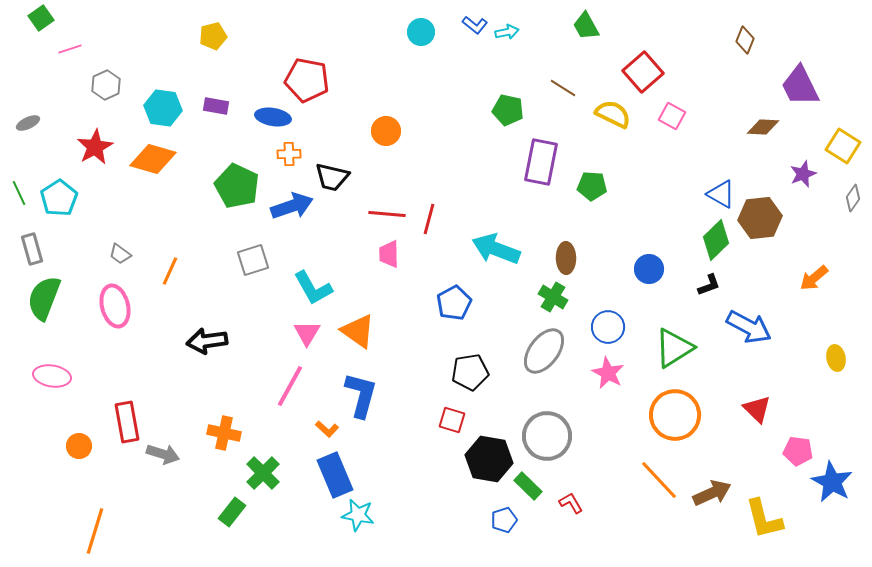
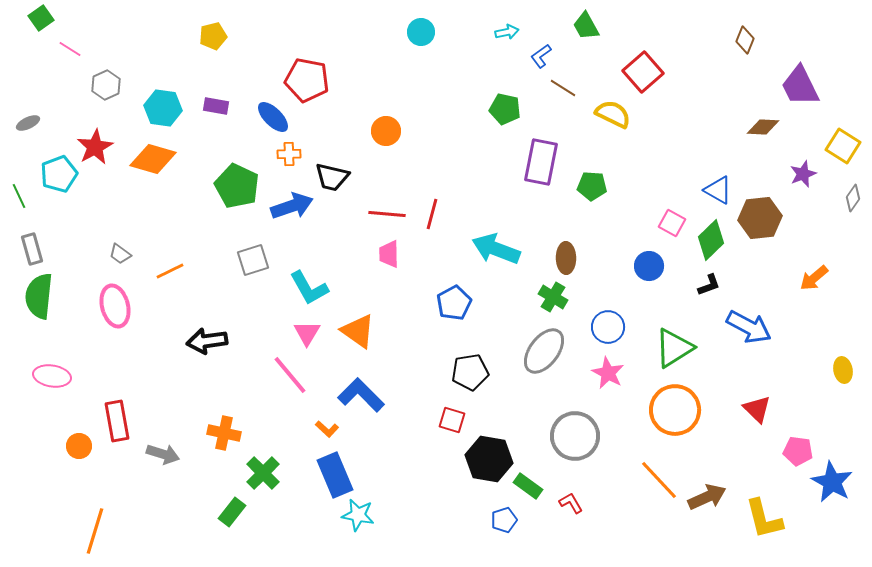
blue L-shape at (475, 25): moved 66 px right, 31 px down; rotated 105 degrees clockwise
pink line at (70, 49): rotated 50 degrees clockwise
green pentagon at (508, 110): moved 3 px left, 1 px up
pink square at (672, 116): moved 107 px down
blue ellipse at (273, 117): rotated 36 degrees clockwise
green line at (19, 193): moved 3 px down
blue triangle at (721, 194): moved 3 px left, 4 px up
cyan pentagon at (59, 198): moved 24 px up; rotated 12 degrees clockwise
red line at (429, 219): moved 3 px right, 5 px up
green diamond at (716, 240): moved 5 px left
blue circle at (649, 269): moved 3 px up
orange line at (170, 271): rotated 40 degrees clockwise
cyan L-shape at (313, 288): moved 4 px left
green semicircle at (44, 298): moved 5 px left, 2 px up; rotated 15 degrees counterclockwise
yellow ellipse at (836, 358): moved 7 px right, 12 px down
pink line at (290, 386): moved 11 px up; rotated 69 degrees counterclockwise
blue L-shape at (361, 395): rotated 60 degrees counterclockwise
orange circle at (675, 415): moved 5 px up
red rectangle at (127, 422): moved 10 px left, 1 px up
gray circle at (547, 436): moved 28 px right
green rectangle at (528, 486): rotated 8 degrees counterclockwise
brown arrow at (712, 493): moved 5 px left, 4 px down
